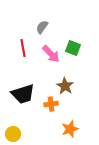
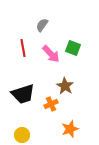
gray semicircle: moved 2 px up
orange cross: rotated 16 degrees counterclockwise
yellow circle: moved 9 px right, 1 px down
